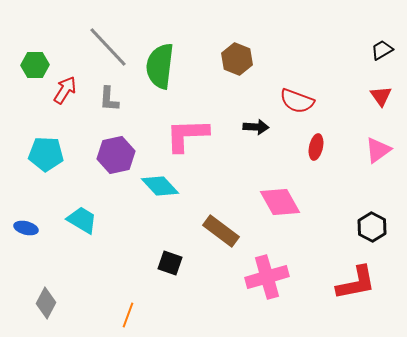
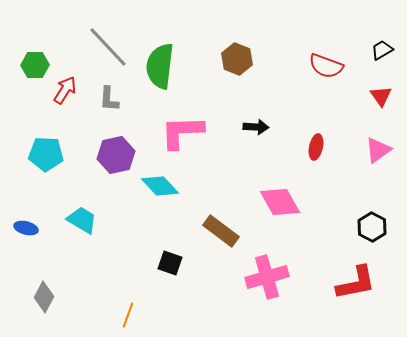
red semicircle: moved 29 px right, 35 px up
pink L-shape: moved 5 px left, 3 px up
gray diamond: moved 2 px left, 6 px up
